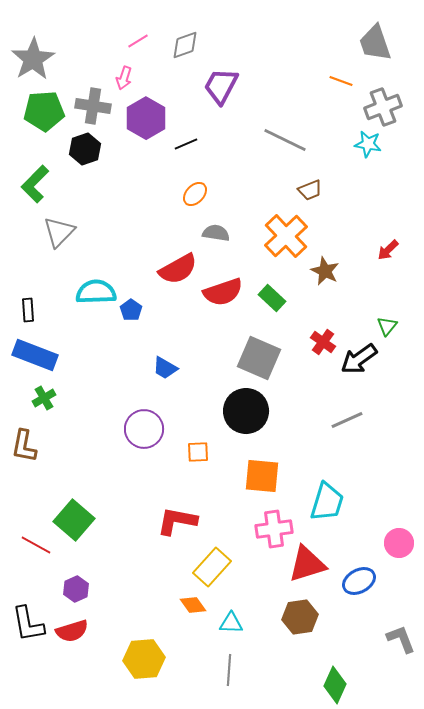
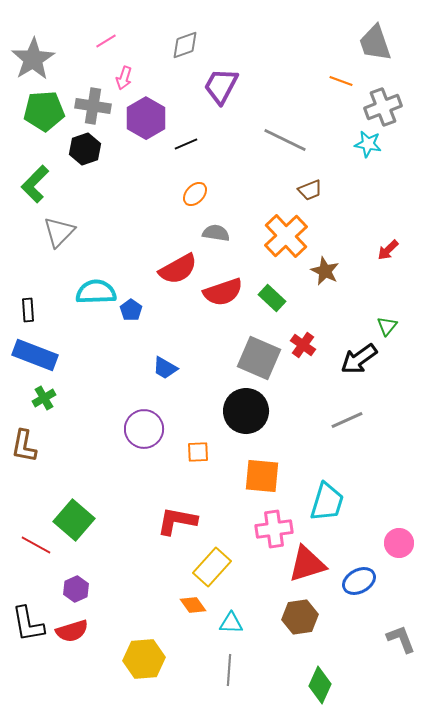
pink line at (138, 41): moved 32 px left
red cross at (323, 342): moved 20 px left, 3 px down
green diamond at (335, 685): moved 15 px left
